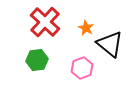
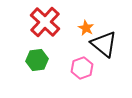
black triangle: moved 6 px left
